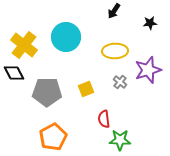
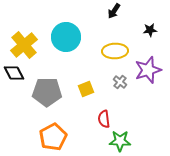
black star: moved 7 px down
yellow cross: rotated 12 degrees clockwise
green star: moved 1 px down
